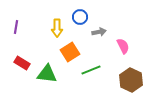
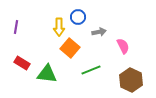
blue circle: moved 2 px left
yellow arrow: moved 2 px right, 1 px up
orange square: moved 4 px up; rotated 18 degrees counterclockwise
